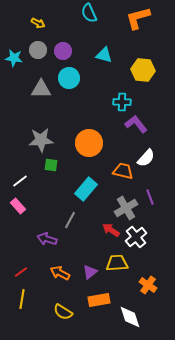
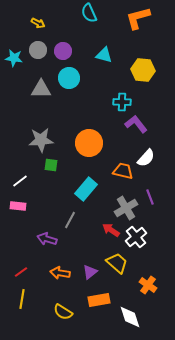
pink rectangle: rotated 42 degrees counterclockwise
yellow trapezoid: rotated 45 degrees clockwise
orange arrow: rotated 18 degrees counterclockwise
